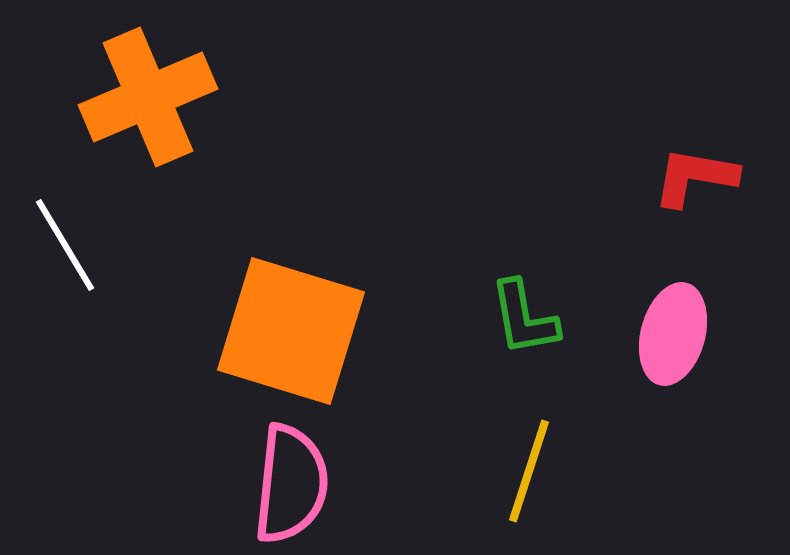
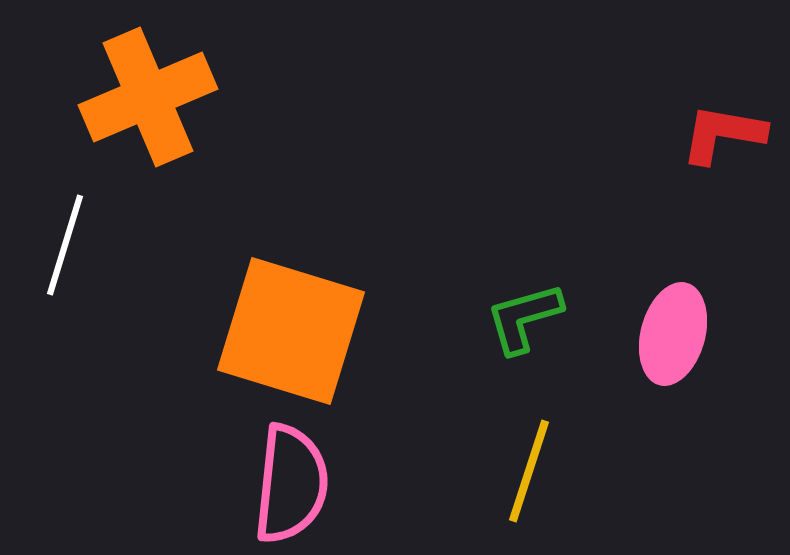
red L-shape: moved 28 px right, 43 px up
white line: rotated 48 degrees clockwise
green L-shape: rotated 84 degrees clockwise
